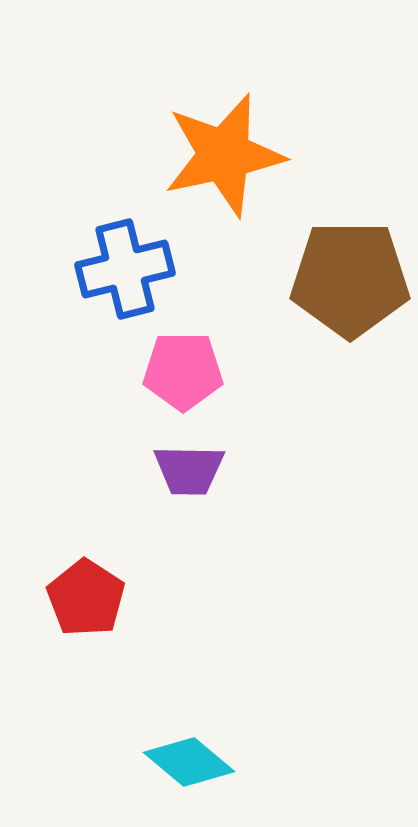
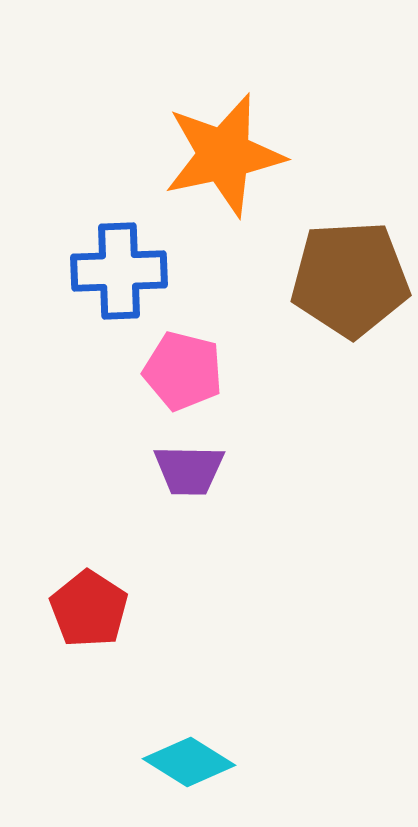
blue cross: moved 6 px left, 2 px down; rotated 12 degrees clockwise
brown pentagon: rotated 3 degrees counterclockwise
pink pentagon: rotated 14 degrees clockwise
red pentagon: moved 3 px right, 11 px down
cyan diamond: rotated 8 degrees counterclockwise
